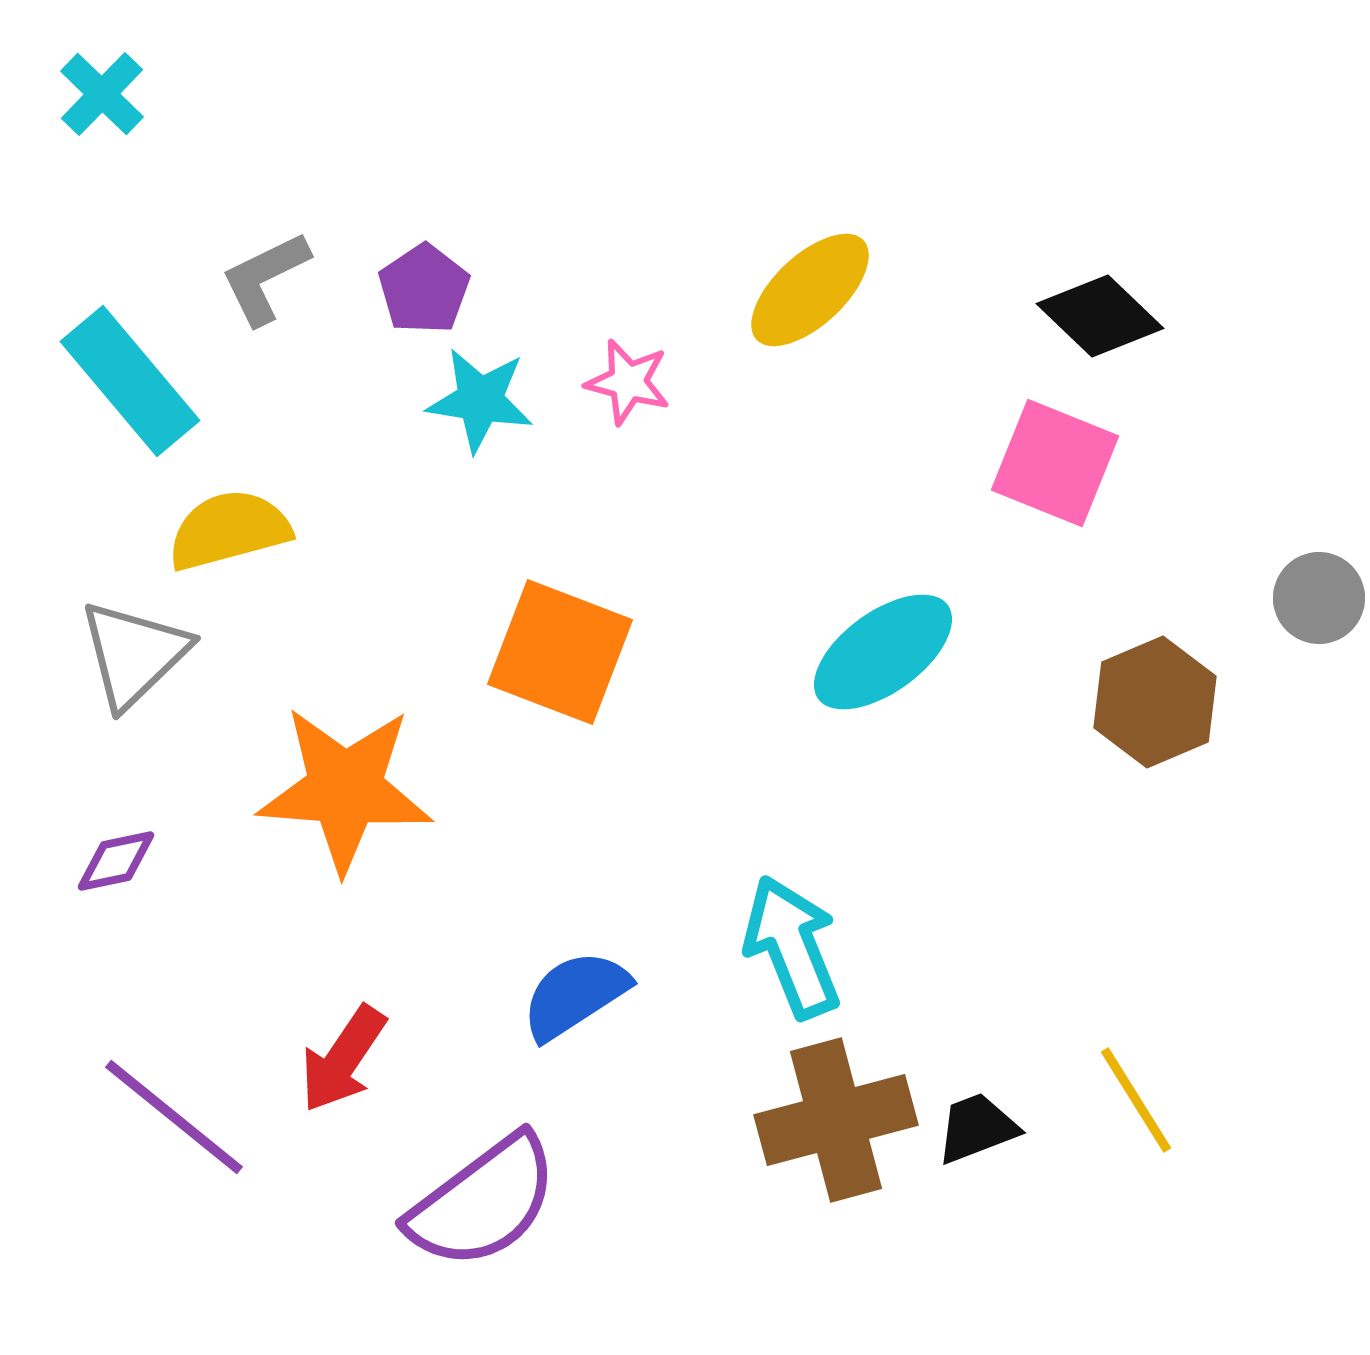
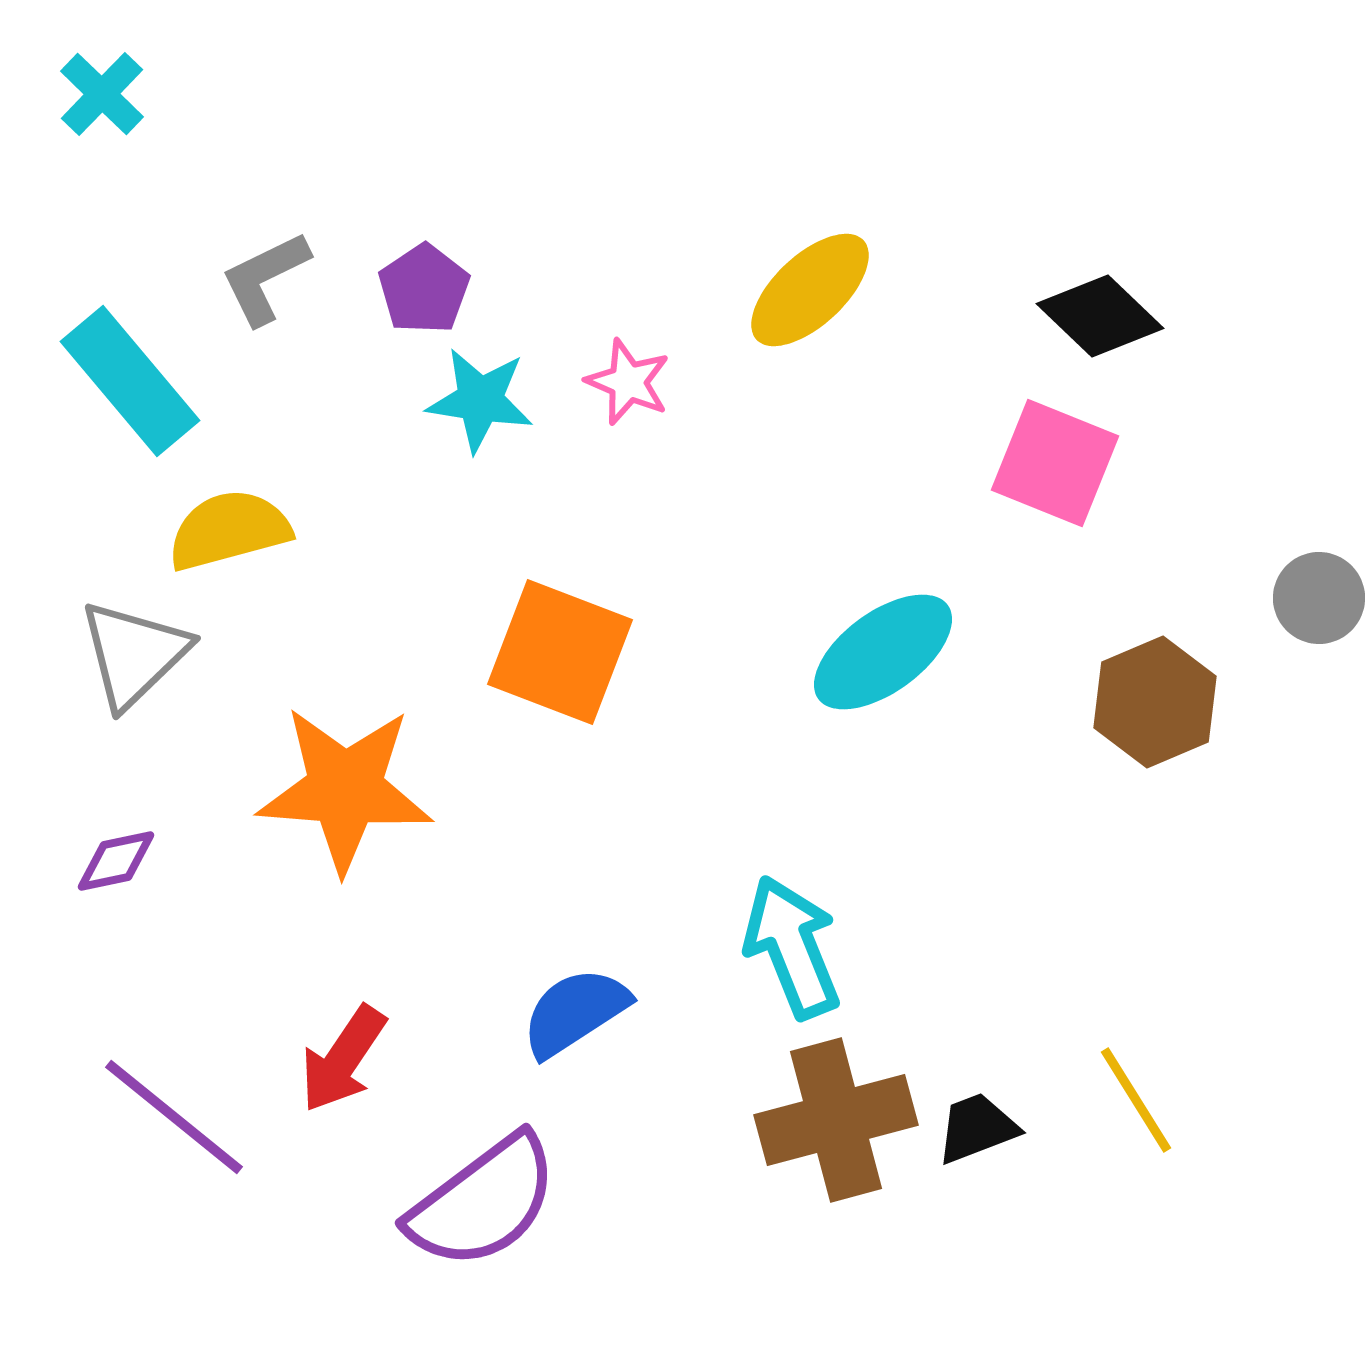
pink star: rotated 8 degrees clockwise
blue semicircle: moved 17 px down
